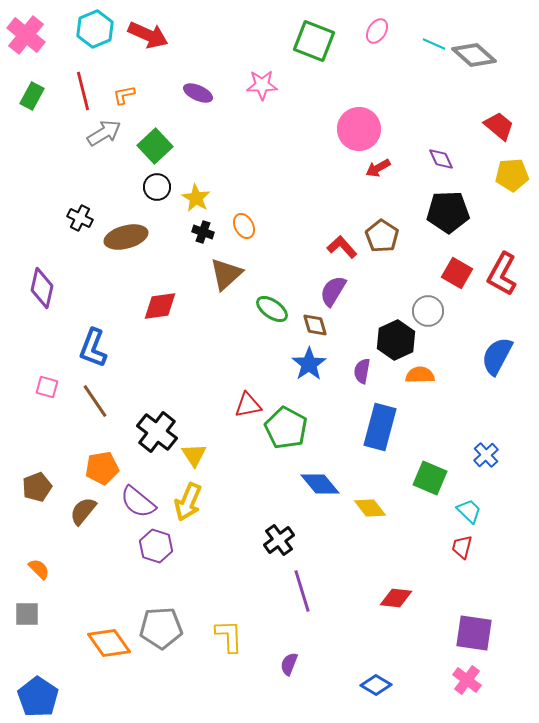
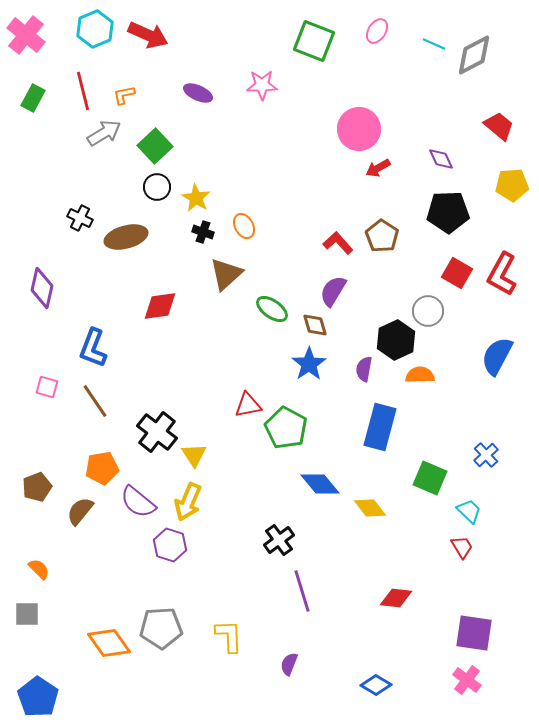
gray diamond at (474, 55): rotated 69 degrees counterclockwise
green rectangle at (32, 96): moved 1 px right, 2 px down
yellow pentagon at (512, 175): moved 10 px down
red L-shape at (342, 247): moved 4 px left, 4 px up
purple semicircle at (362, 371): moved 2 px right, 2 px up
brown semicircle at (83, 511): moved 3 px left
purple hexagon at (156, 546): moved 14 px right, 1 px up
red trapezoid at (462, 547): rotated 135 degrees clockwise
